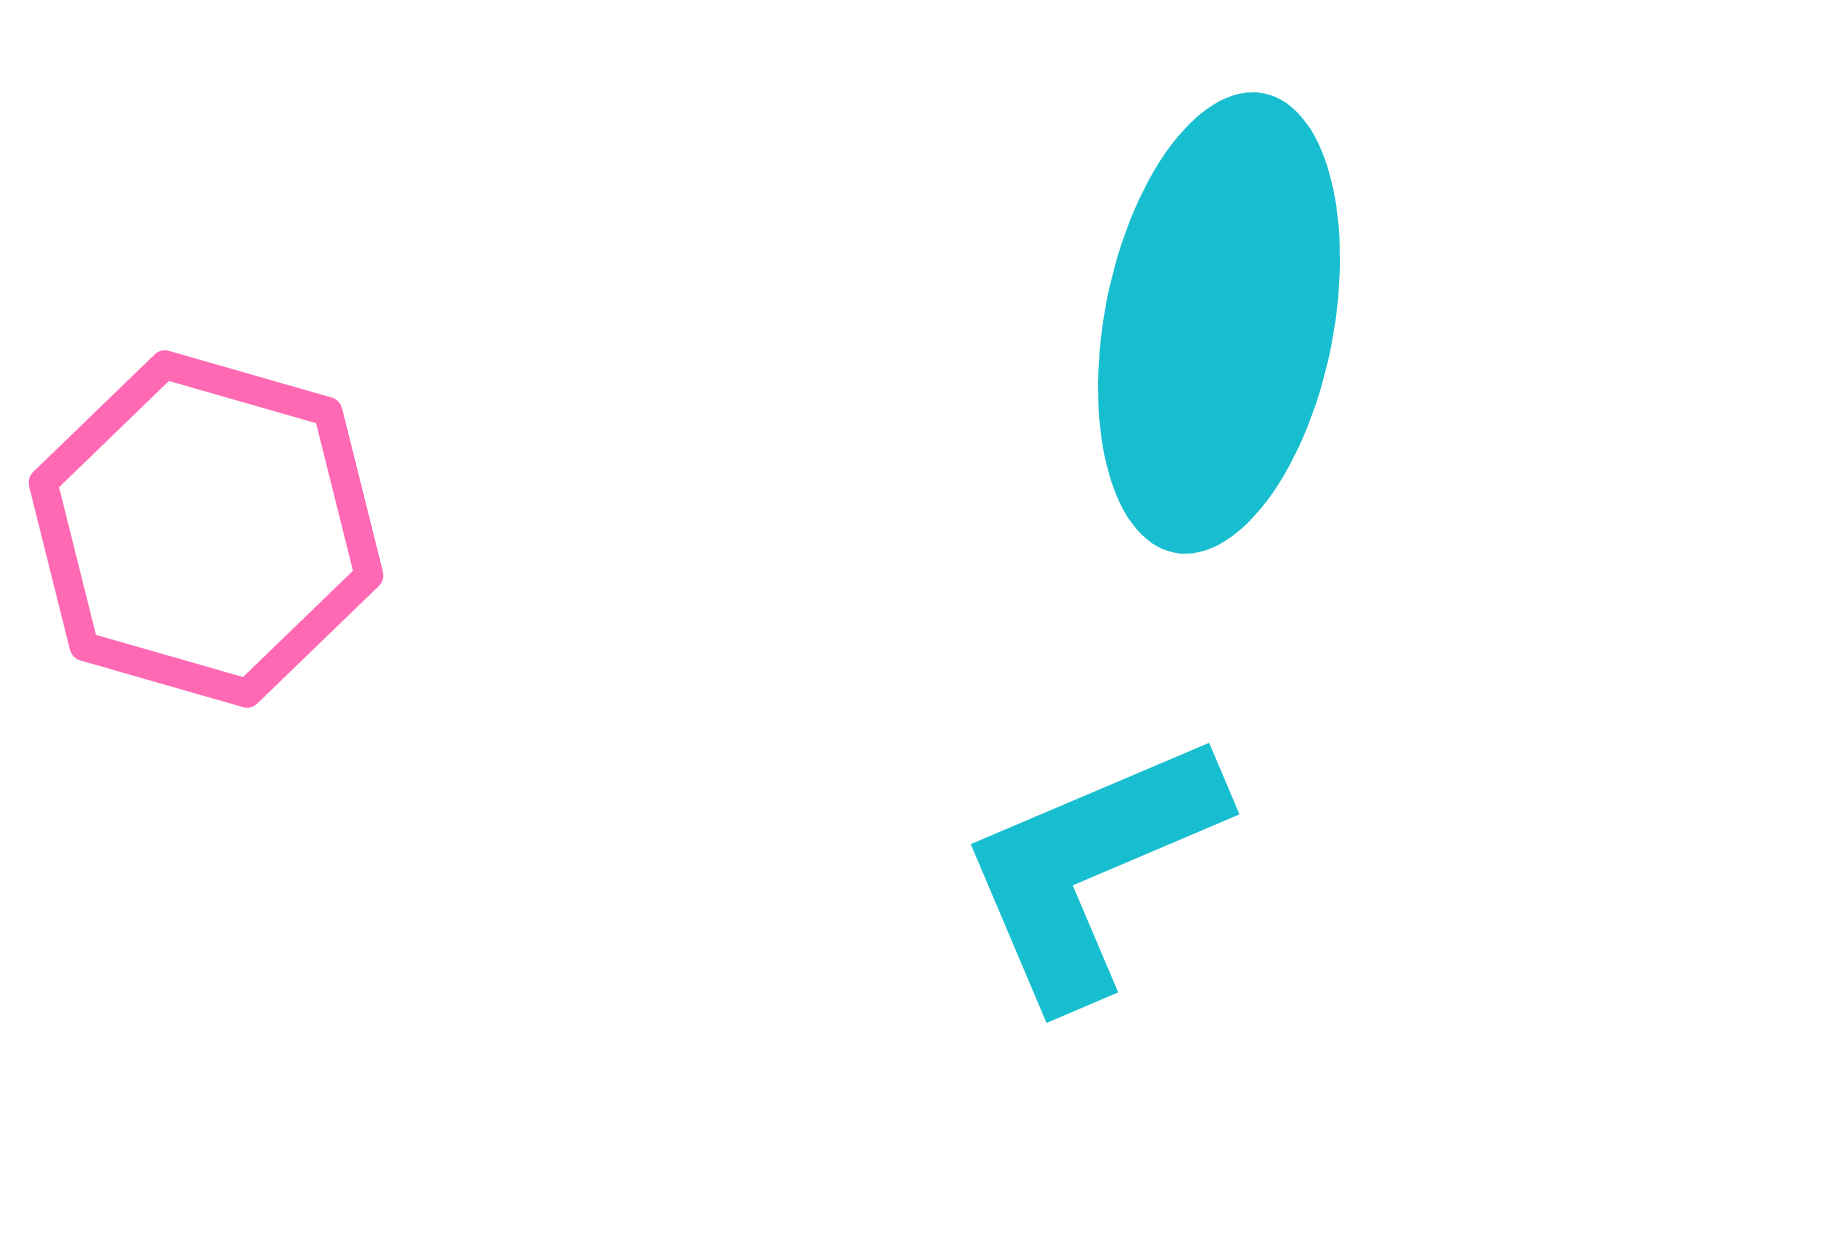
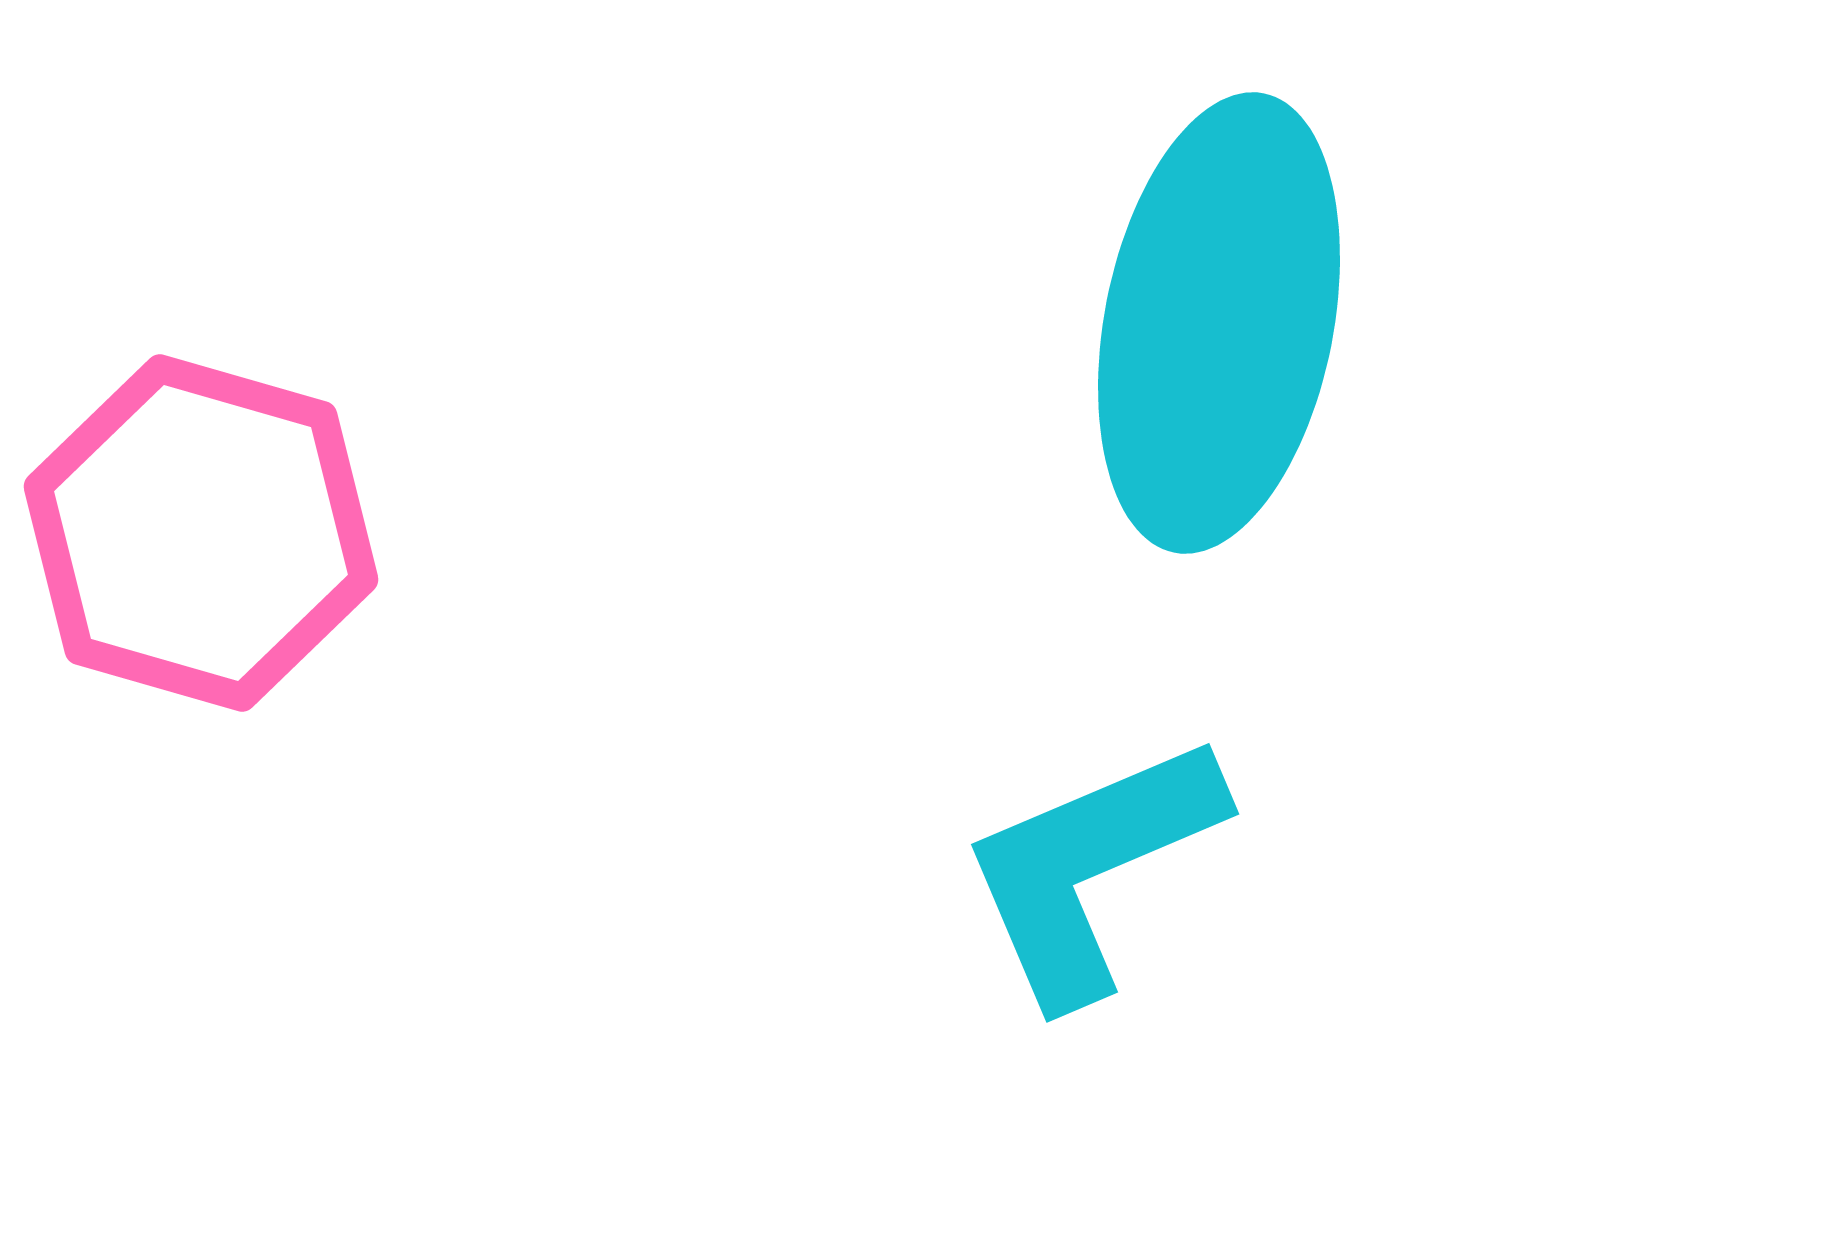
pink hexagon: moved 5 px left, 4 px down
